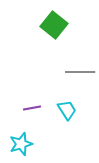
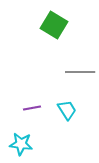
green square: rotated 8 degrees counterclockwise
cyan star: rotated 25 degrees clockwise
